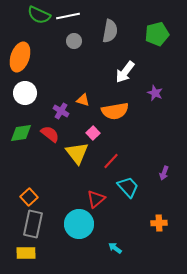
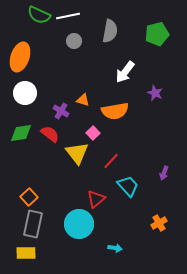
cyan trapezoid: moved 1 px up
orange cross: rotated 28 degrees counterclockwise
cyan arrow: rotated 152 degrees clockwise
